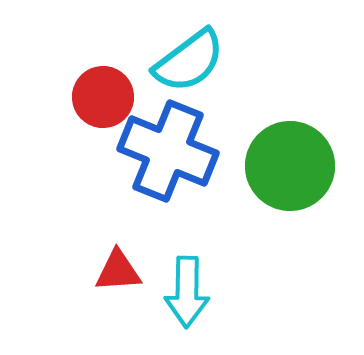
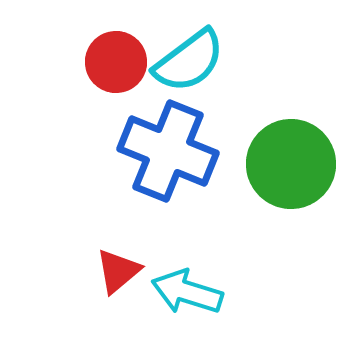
red circle: moved 13 px right, 35 px up
green circle: moved 1 px right, 2 px up
red triangle: rotated 36 degrees counterclockwise
cyan arrow: rotated 106 degrees clockwise
